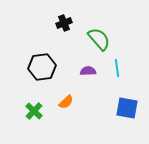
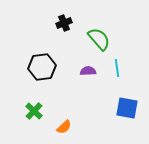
orange semicircle: moved 2 px left, 25 px down
